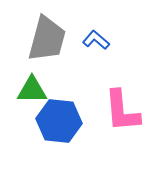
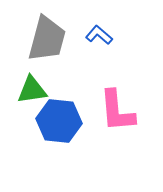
blue L-shape: moved 3 px right, 5 px up
green triangle: rotated 8 degrees counterclockwise
pink L-shape: moved 5 px left
